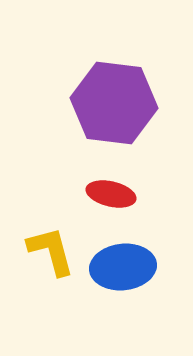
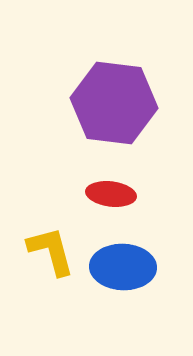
red ellipse: rotated 6 degrees counterclockwise
blue ellipse: rotated 8 degrees clockwise
